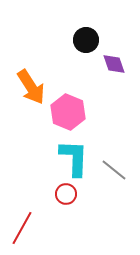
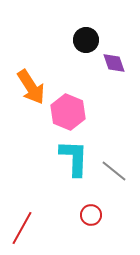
purple diamond: moved 1 px up
gray line: moved 1 px down
red circle: moved 25 px right, 21 px down
